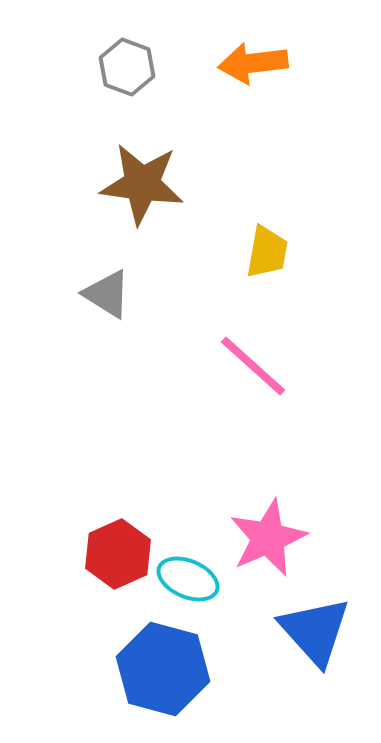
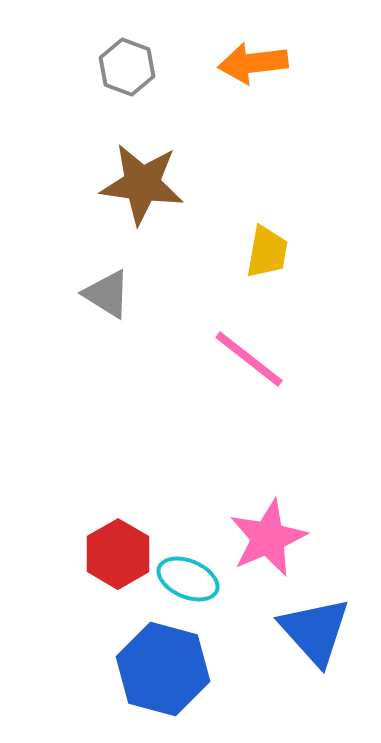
pink line: moved 4 px left, 7 px up; rotated 4 degrees counterclockwise
red hexagon: rotated 6 degrees counterclockwise
